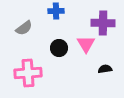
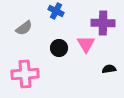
blue cross: rotated 28 degrees clockwise
black semicircle: moved 4 px right
pink cross: moved 3 px left, 1 px down
